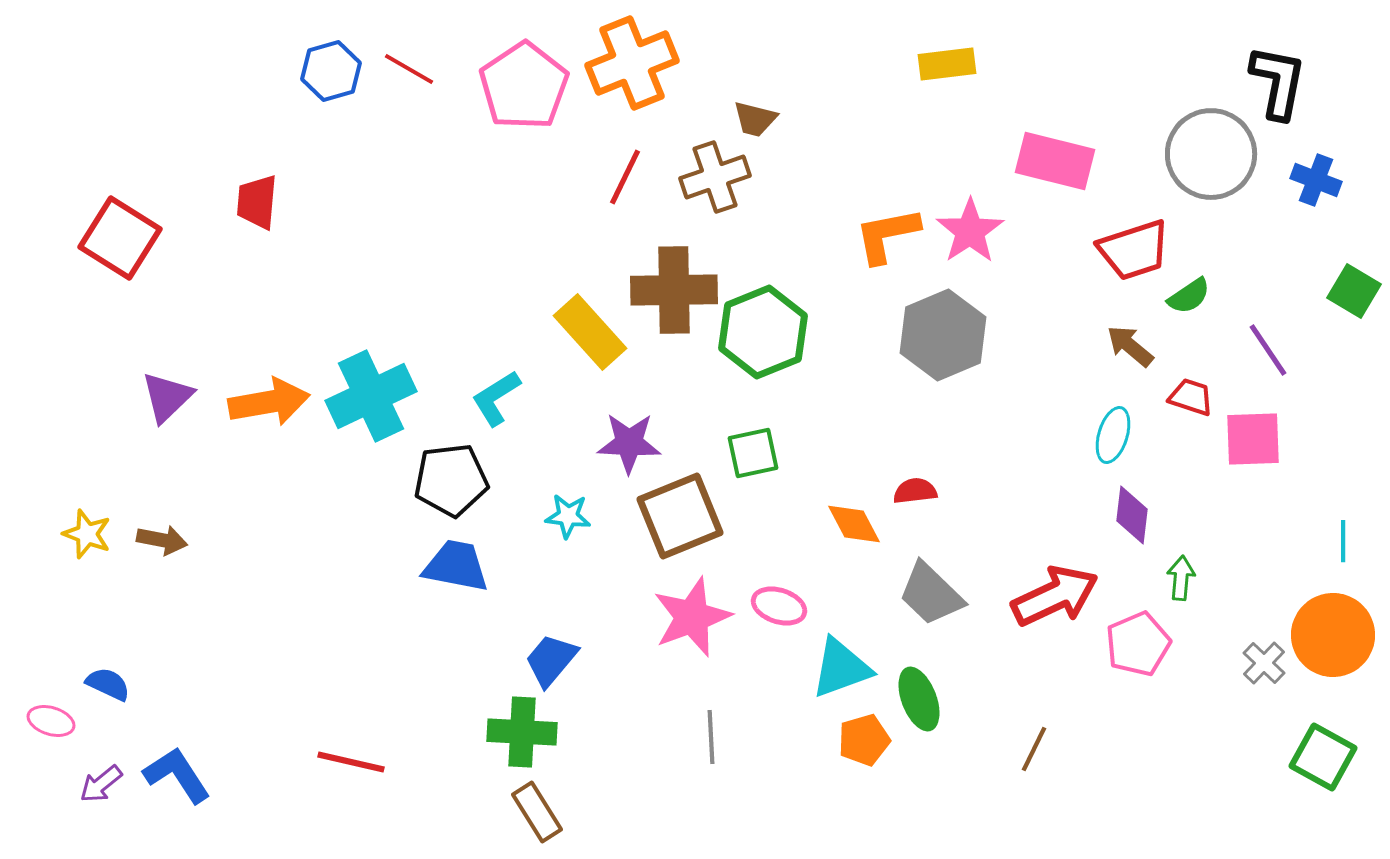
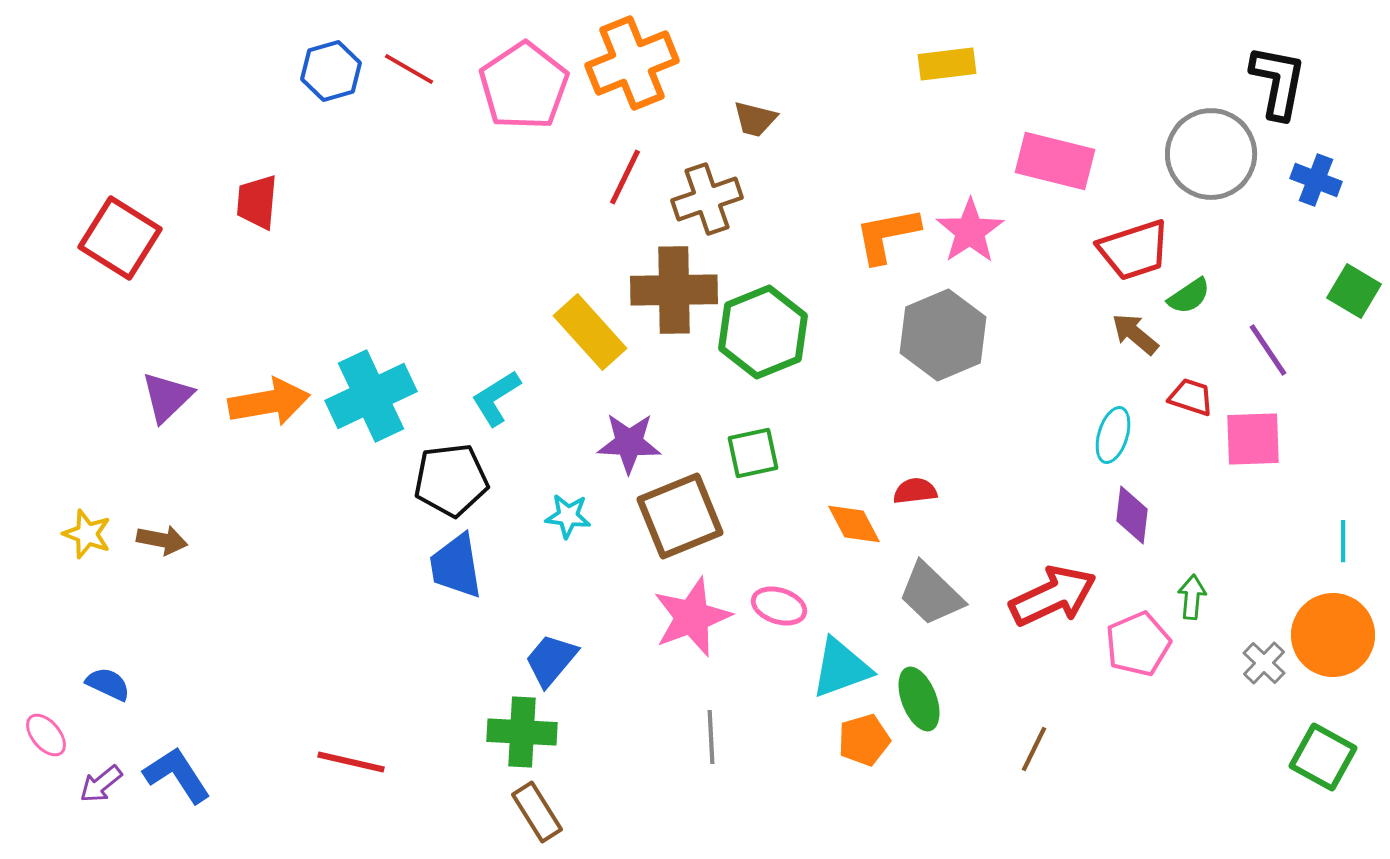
brown cross at (715, 177): moved 8 px left, 22 px down
brown arrow at (1130, 346): moved 5 px right, 12 px up
blue trapezoid at (456, 566): rotated 110 degrees counterclockwise
green arrow at (1181, 578): moved 11 px right, 19 px down
red arrow at (1055, 596): moved 2 px left
pink ellipse at (51, 721): moved 5 px left, 14 px down; rotated 33 degrees clockwise
